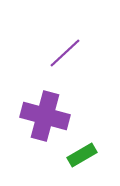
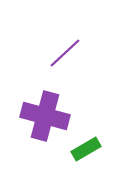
green rectangle: moved 4 px right, 6 px up
